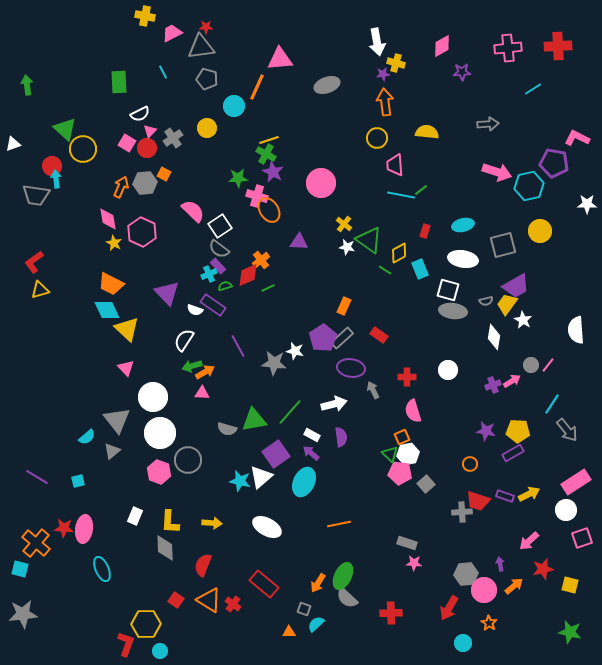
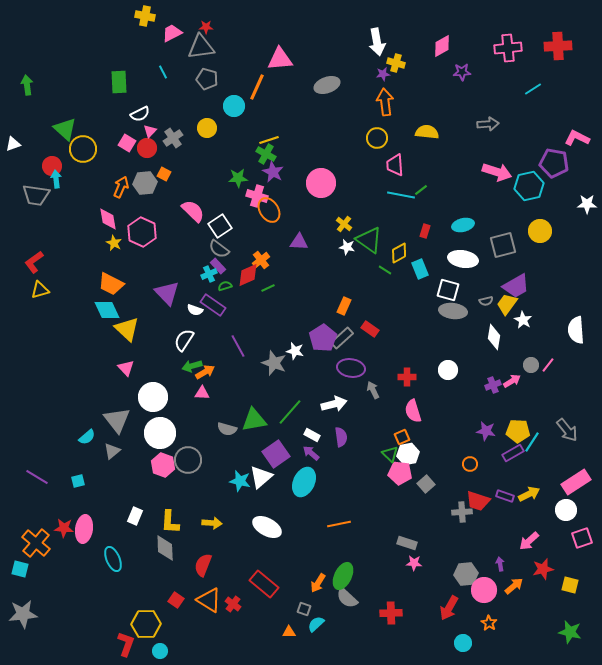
red rectangle at (379, 335): moved 9 px left, 6 px up
gray star at (274, 363): rotated 15 degrees clockwise
cyan line at (552, 404): moved 20 px left, 38 px down
pink hexagon at (159, 472): moved 4 px right, 7 px up
cyan ellipse at (102, 569): moved 11 px right, 10 px up
